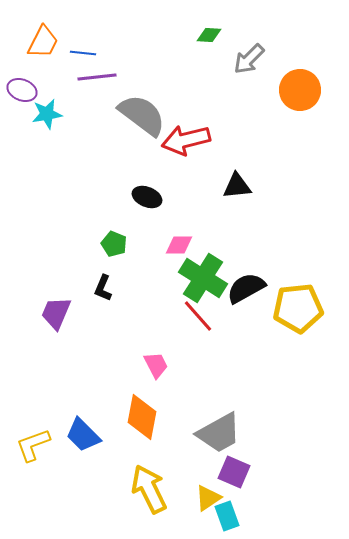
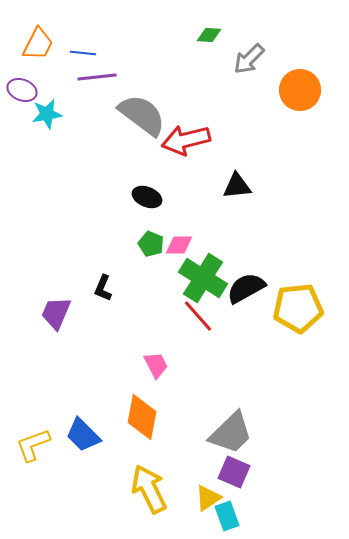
orange trapezoid: moved 5 px left, 2 px down
green pentagon: moved 37 px right
gray trapezoid: moved 12 px right; rotated 15 degrees counterclockwise
